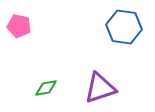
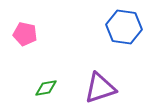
pink pentagon: moved 6 px right, 8 px down
